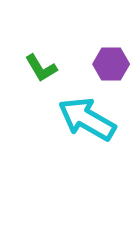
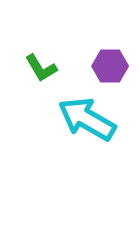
purple hexagon: moved 1 px left, 2 px down
